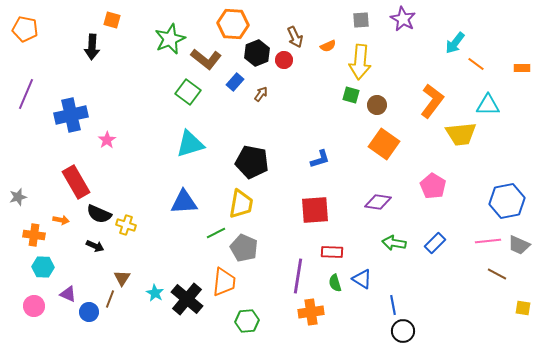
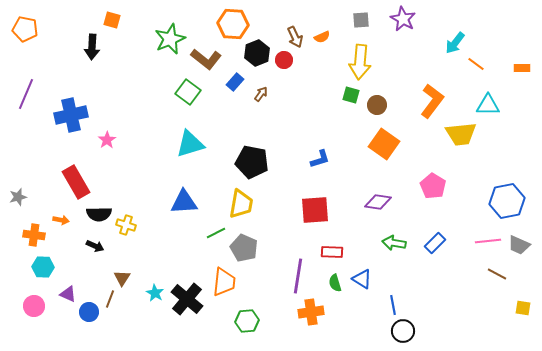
orange semicircle at (328, 46): moved 6 px left, 9 px up
black semicircle at (99, 214): rotated 25 degrees counterclockwise
